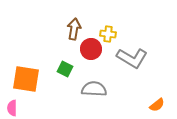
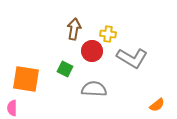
red circle: moved 1 px right, 2 px down
